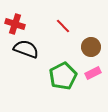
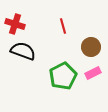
red line: rotated 28 degrees clockwise
black semicircle: moved 3 px left, 2 px down
